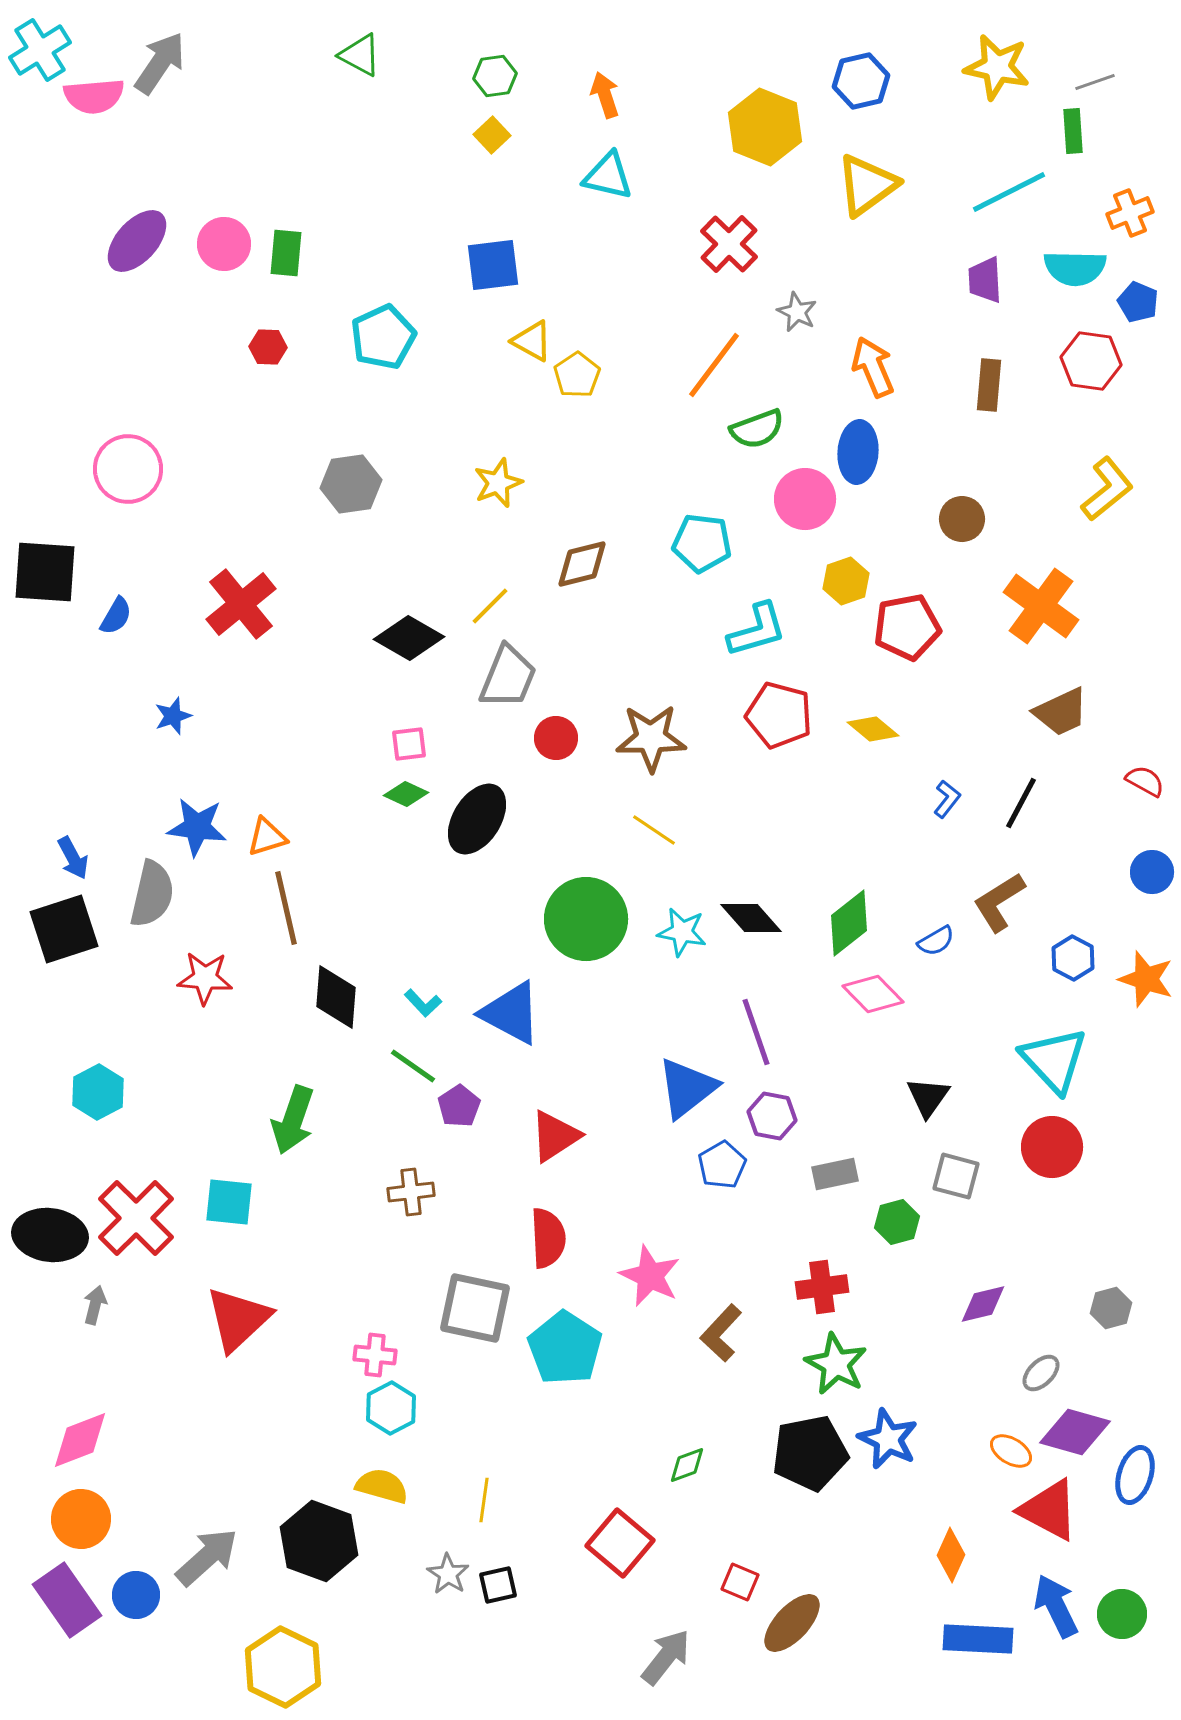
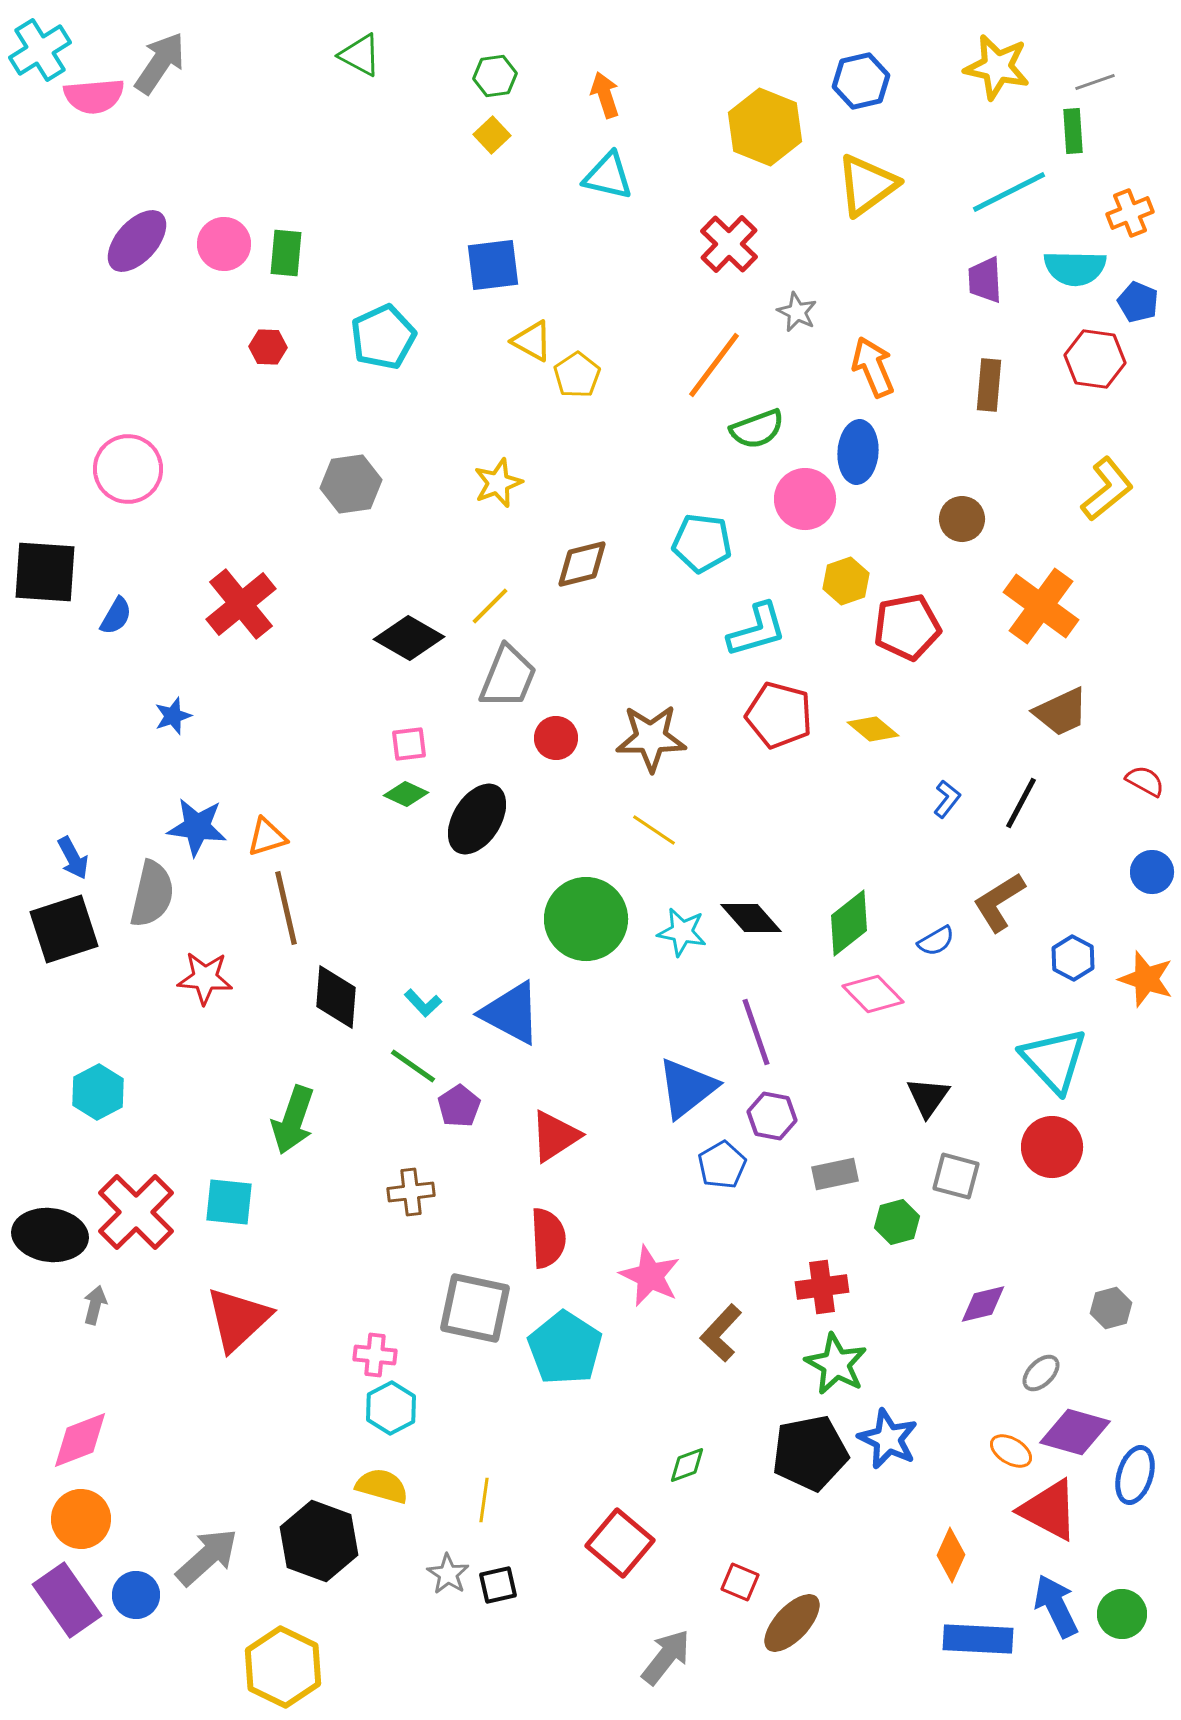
red hexagon at (1091, 361): moved 4 px right, 2 px up
red cross at (136, 1218): moved 6 px up
